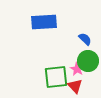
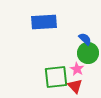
green circle: moved 8 px up
